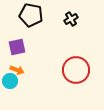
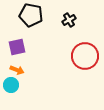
black cross: moved 2 px left, 1 px down
red circle: moved 9 px right, 14 px up
cyan circle: moved 1 px right, 4 px down
